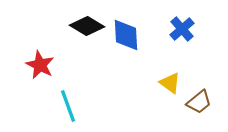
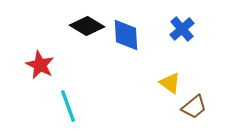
brown trapezoid: moved 5 px left, 5 px down
